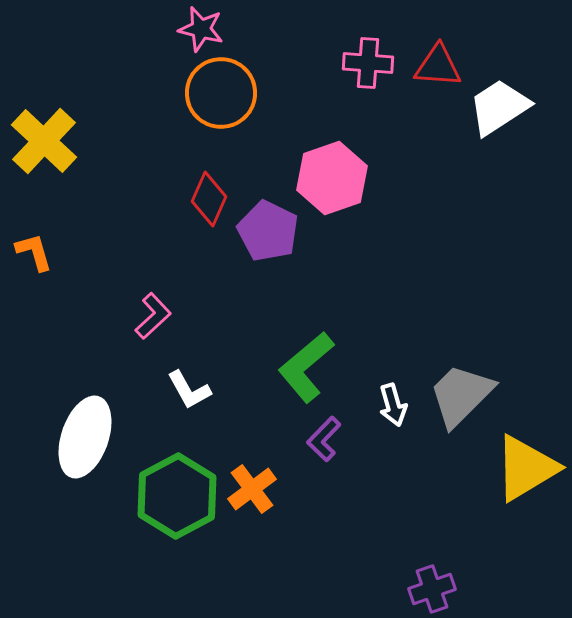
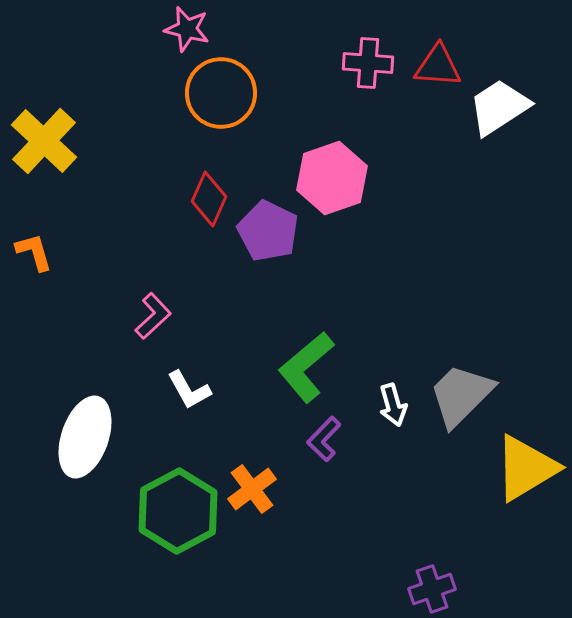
pink star: moved 14 px left
green hexagon: moved 1 px right, 15 px down
